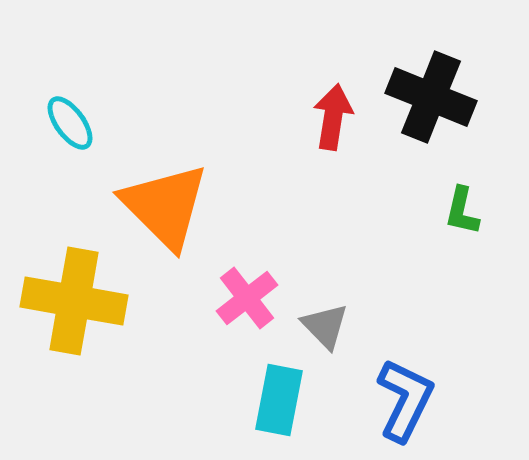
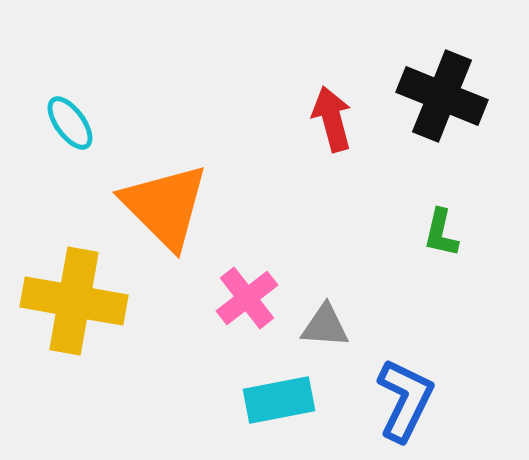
black cross: moved 11 px right, 1 px up
red arrow: moved 1 px left, 2 px down; rotated 24 degrees counterclockwise
green L-shape: moved 21 px left, 22 px down
gray triangle: rotated 42 degrees counterclockwise
cyan rectangle: rotated 68 degrees clockwise
